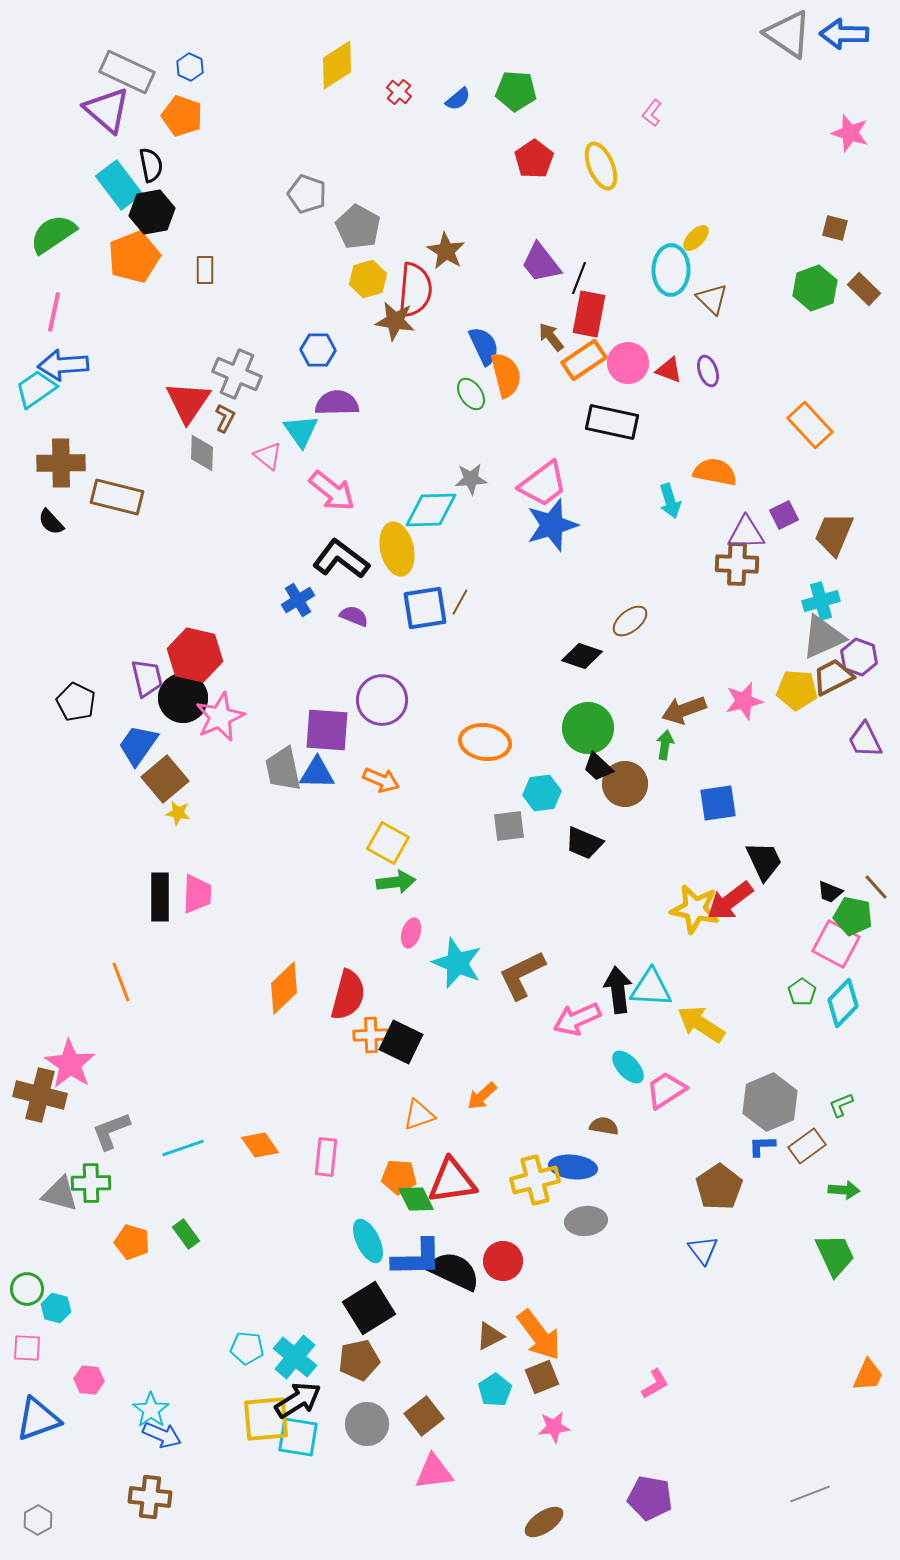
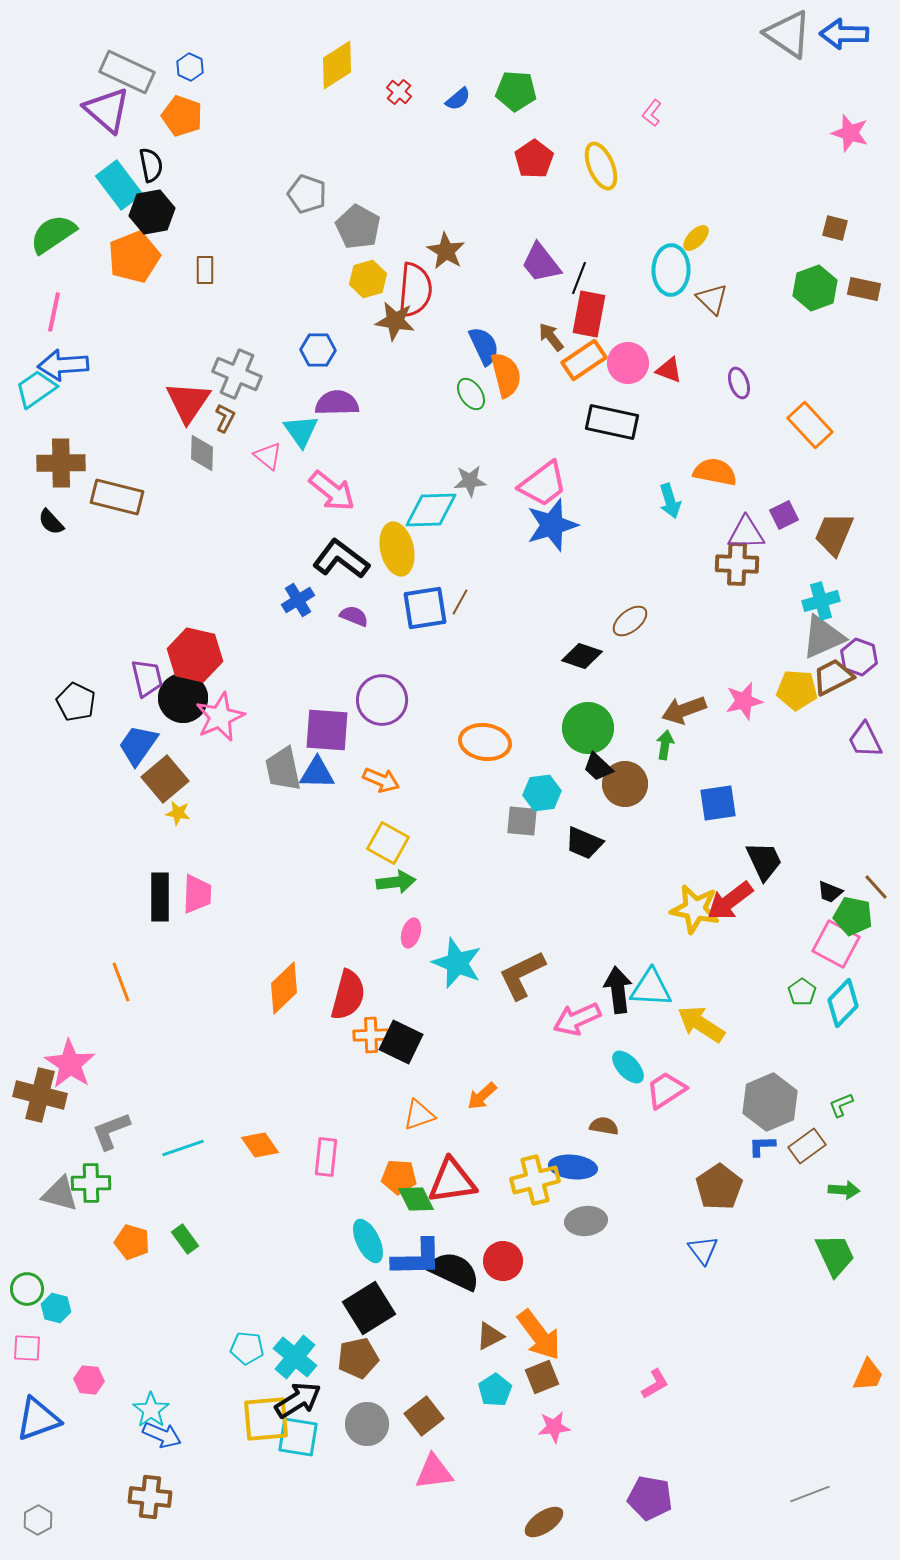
brown rectangle at (864, 289): rotated 32 degrees counterclockwise
purple ellipse at (708, 371): moved 31 px right, 12 px down
gray star at (471, 479): moved 1 px left, 2 px down
gray square at (509, 826): moved 13 px right, 5 px up; rotated 12 degrees clockwise
green rectangle at (186, 1234): moved 1 px left, 5 px down
brown pentagon at (359, 1360): moved 1 px left, 2 px up
